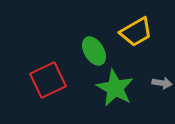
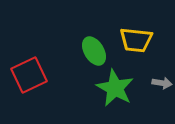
yellow trapezoid: moved 8 px down; rotated 36 degrees clockwise
red square: moved 19 px left, 5 px up
